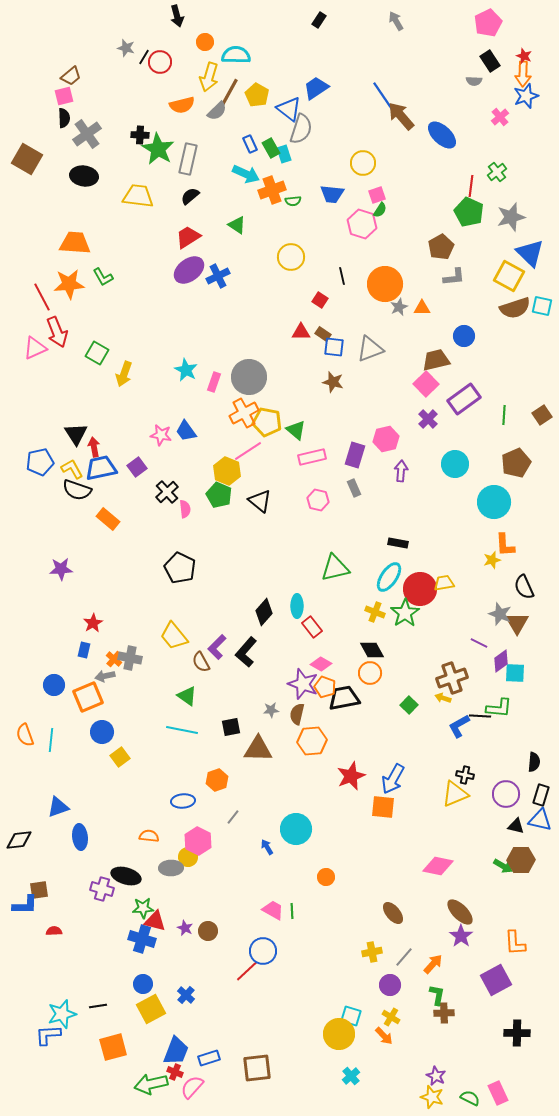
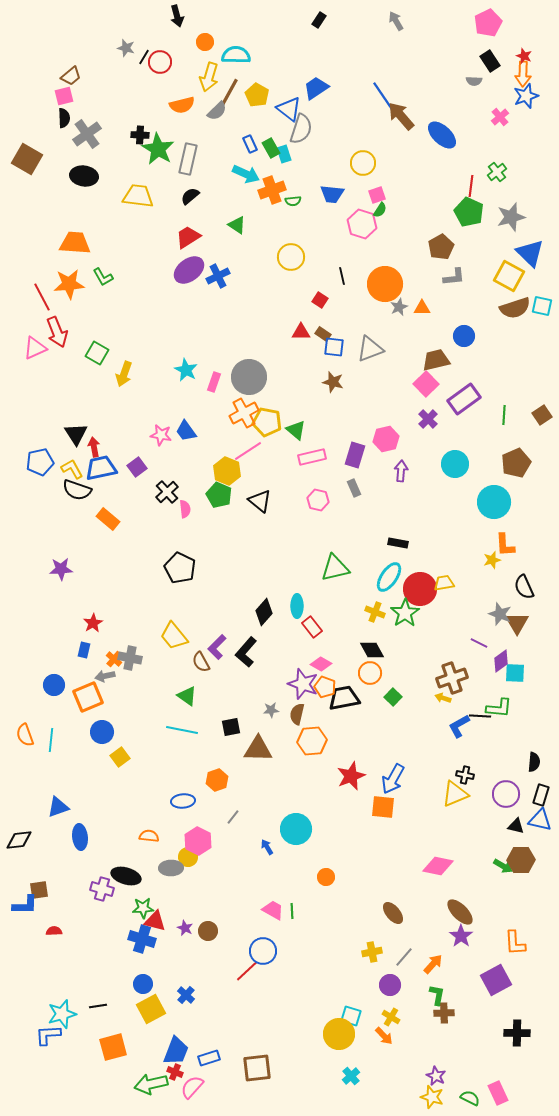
green square at (409, 705): moved 16 px left, 8 px up
